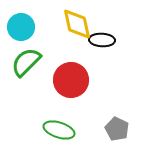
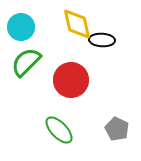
green ellipse: rotated 28 degrees clockwise
